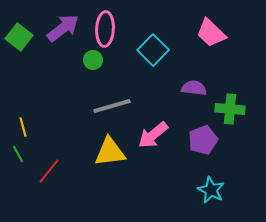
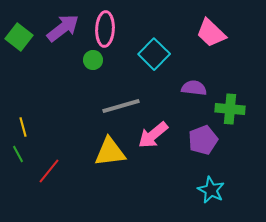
cyan square: moved 1 px right, 4 px down
gray line: moved 9 px right
